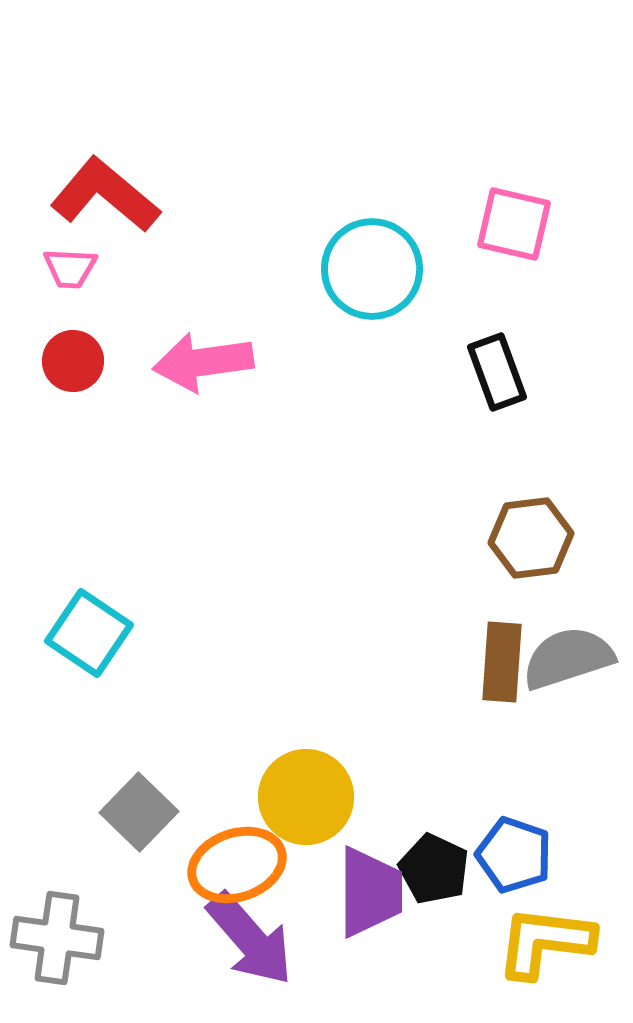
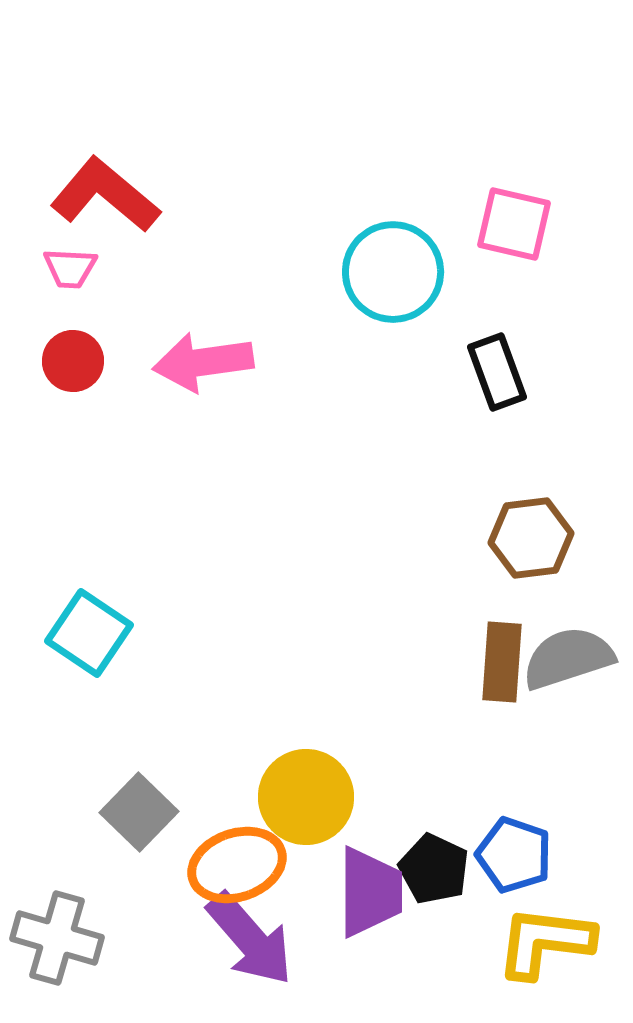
cyan circle: moved 21 px right, 3 px down
gray cross: rotated 8 degrees clockwise
